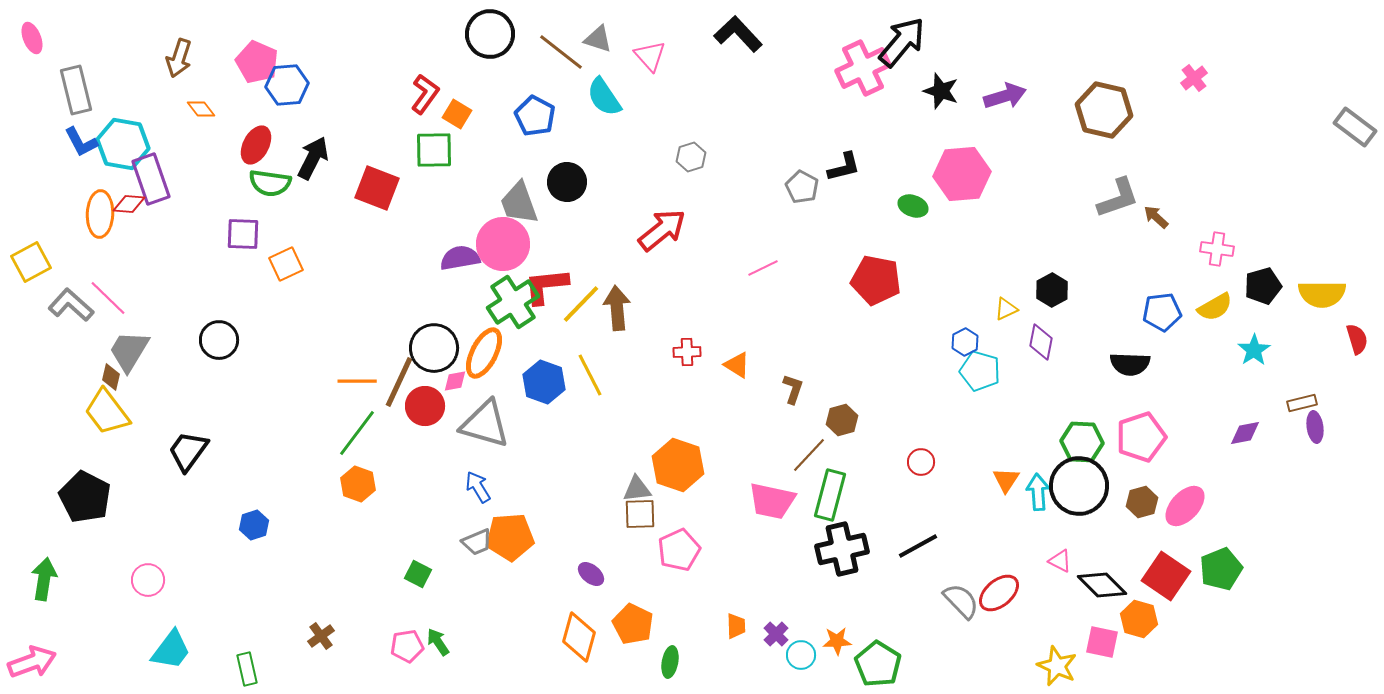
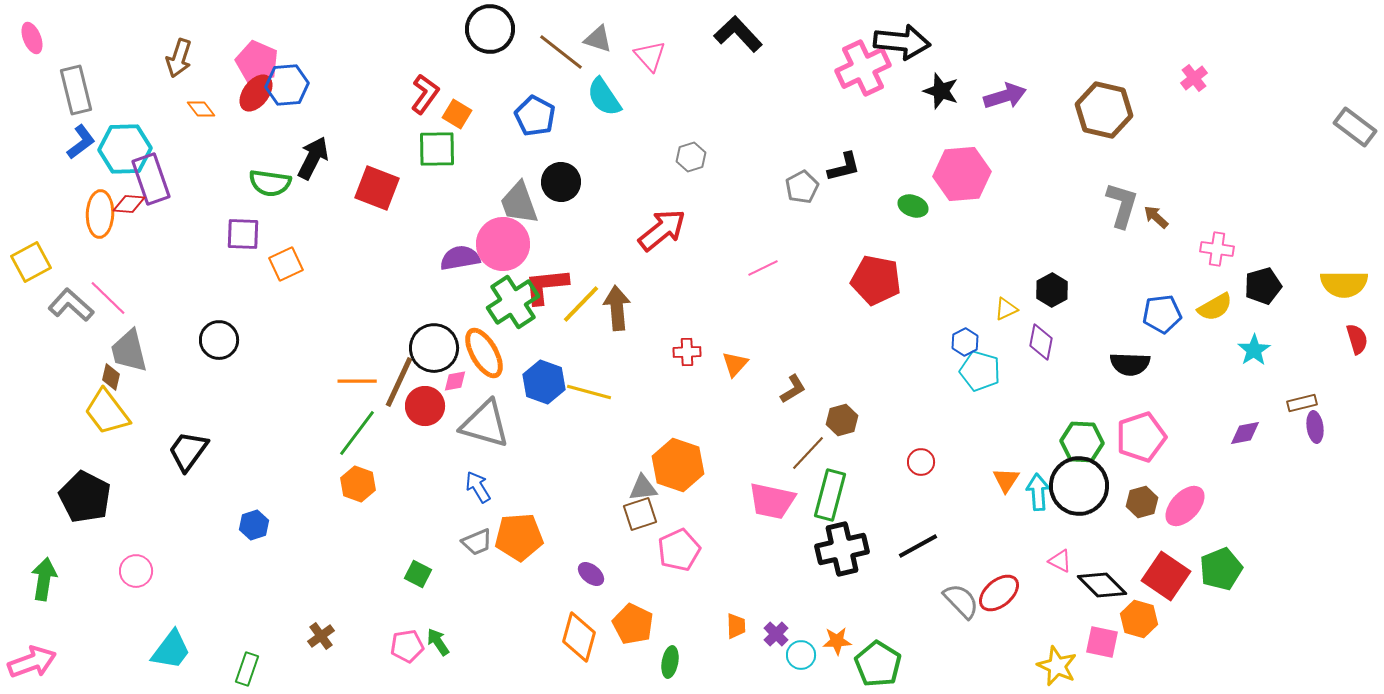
black circle at (490, 34): moved 5 px up
black arrow at (902, 42): rotated 56 degrees clockwise
blue L-shape at (81, 142): rotated 99 degrees counterclockwise
cyan hexagon at (123, 144): moved 2 px right, 5 px down; rotated 12 degrees counterclockwise
red ellipse at (256, 145): moved 52 px up; rotated 9 degrees clockwise
green square at (434, 150): moved 3 px right, 1 px up
black circle at (567, 182): moved 6 px left
gray pentagon at (802, 187): rotated 16 degrees clockwise
gray L-shape at (1118, 198): moved 4 px right, 7 px down; rotated 54 degrees counterclockwise
yellow semicircle at (1322, 294): moved 22 px right, 10 px up
blue pentagon at (1162, 312): moved 2 px down
gray trapezoid at (129, 351): rotated 45 degrees counterclockwise
orange ellipse at (484, 353): rotated 57 degrees counterclockwise
orange triangle at (737, 365): moved 2 px left, 1 px up; rotated 40 degrees clockwise
yellow line at (590, 375): moved 1 px left, 17 px down; rotated 48 degrees counterclockwise
brown L-shape at (793, 389): rotated 40 degrees clockwise
brown line at (809, 455): moved 1 px left, 2 px up
gray triangle at (637, 489): moved 6 px right, 1 px up
brown square at (640, 514): rotated 16 degrees counterclockwise
orange pentagon at (510, 537): moved 9 px right
pink circle at (148, 580): moved 12 px left, 9 px up
green rectangle at (247, 669): rotated 32 degrees clockwise
